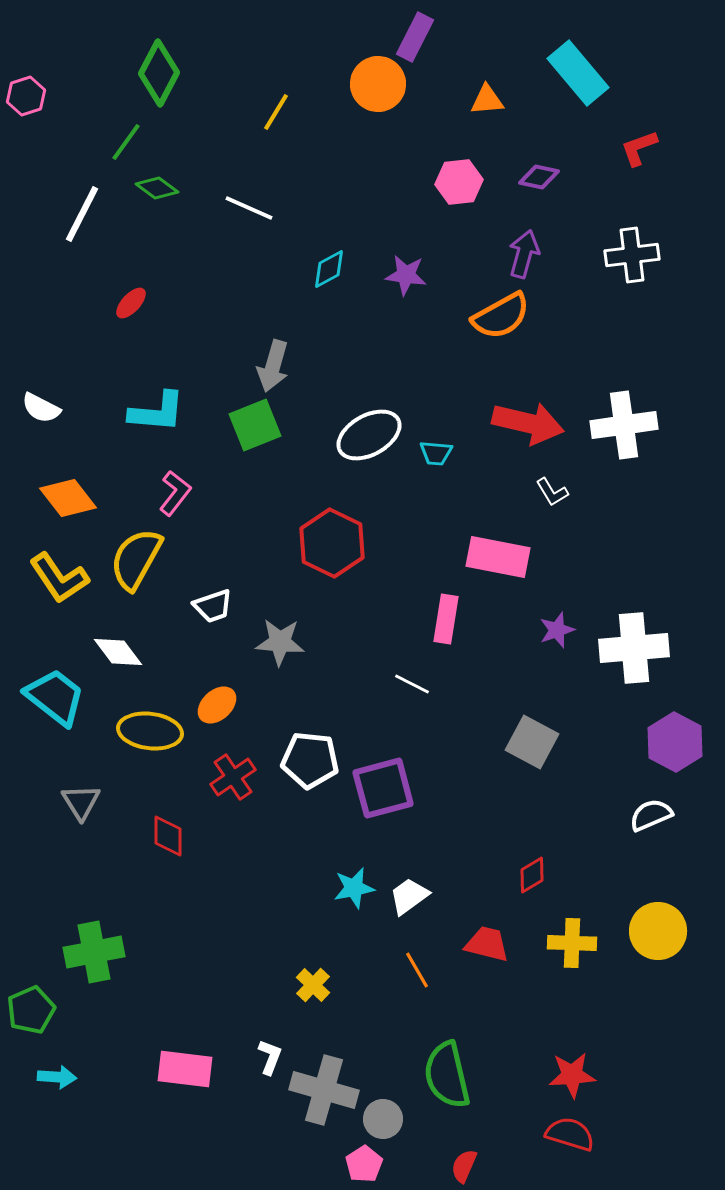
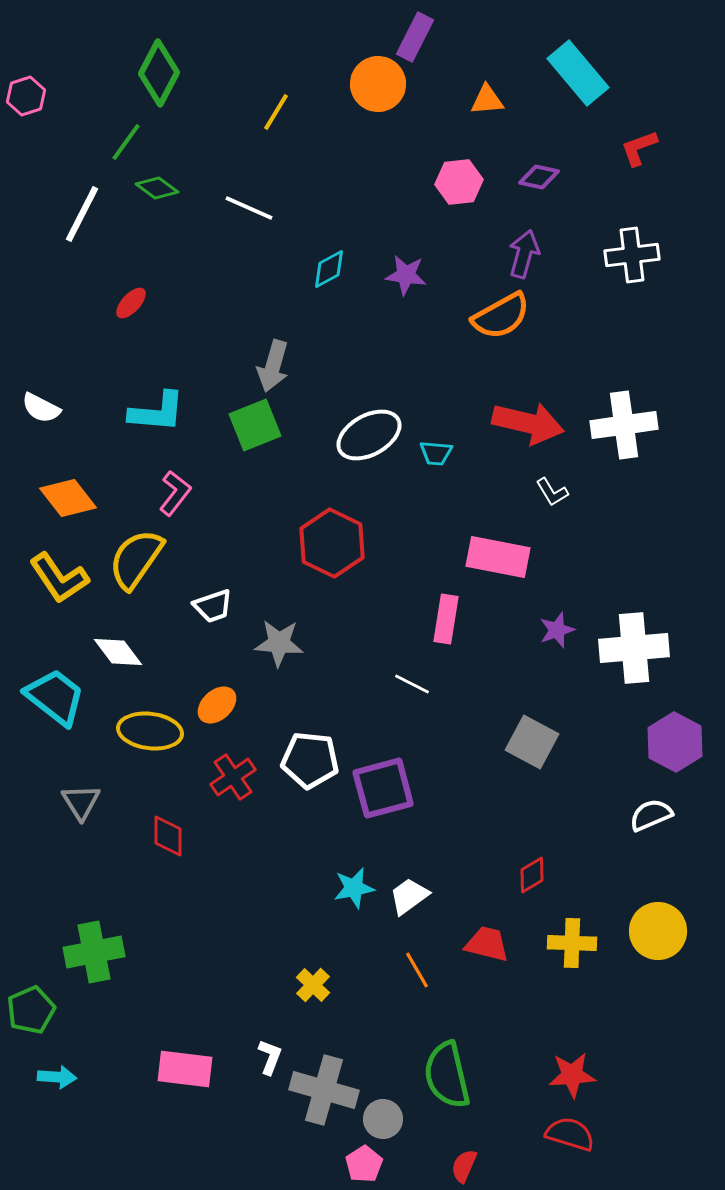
yellow semicircle at (136, 559): rotated 6 degrees clockwise
gray star at (280, 642): moved 1 px left, 1 px down
